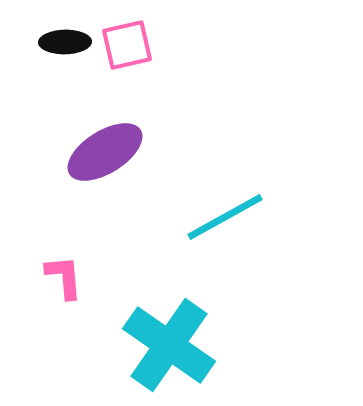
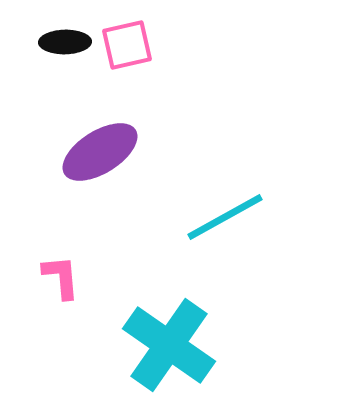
purple ellipse: moved 5 px left
pink L-shape: moved 3 px left
